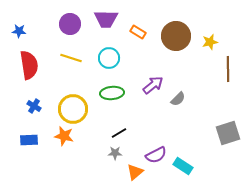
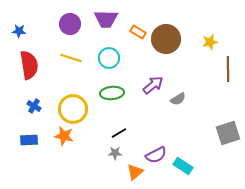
brown circle: moved 10 px left, 3 px down
gray semicircle: rotated 14 degrees clockwise
